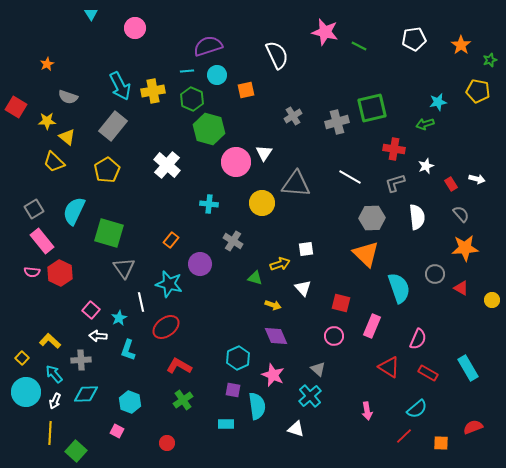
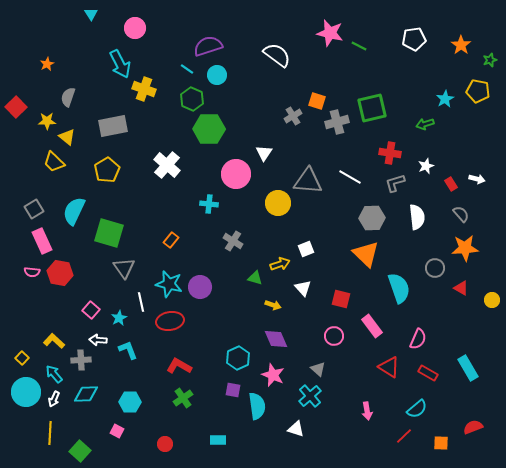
pink star at (325, 32): moved 5 px right, 1 px down
white semicircle at (277, 55): rotated 28 degrees counterclockwise
cyan line at (187, 71): moved 2 px up; rotated 40 degrees clockwise
cyan arrow at (120, 86): moved 22 px up
orange square at (246, 90): moved 71 px right, 11 px down; rotated 30 degrees clockwise
yellow cross at (153, 91): moved 9 px left, 2 px up; rotated 30 degrees clockwise
gray semicircle at (68, 97): rotated 90 degrees clockwise
cyan star at (438, 102): moved 7 px right, 3 px up; rotated 18 degrees counterclockwise
red square at (16, 107): rotated 15 degrees clockwise
gray rectangle at (113, 126): rotated 40 degrees clockwise
green hexagon at (209, 129): rotated 16 degrees counterclockwise
red cross at (394, 149): moved 4 px left, 4 px down
pink circle at (236, 162): moved 12 px down
gray triangle at (296, 184): moved 12 px right, 3 px up
yellow circle at (262, 203): moved 16 px right
pink rectangle at (42, 241): rotated 15 degrees clockwise
white square at (306, 249): rotated 14 degrees counterclockwise
purple circle at (200, 264): moved 23 px down
red hexagon at (60, 273): rotated 15 degrees counterclockwise
gray circle at (435, 274): moved 6 px up
red square at (341, 303): moved 4 px up
pink rectangle at (372, 326): rotated 60 degrees counterclockwise
red ellipse at (166, 327): moved 4 px right, 6 px up; rotated 28 degrees clockwise
white arrow at (98, 336): moved 4 px down
purple diamond at (276, 336): moved 3 px down
yellow L-shape at (50, 341): moved 4 px right
cyan L-shape at (128, 350): rotated 140 degrees clockwise
green cross at (183, 400): moved 2 px up
white arrow at (55, 401): moved 1 px left, 2 px up
cyan hexagon at (130, 402): rotated 20 degrees counterclockwise
cyan rectangle at (226, 424): moved 8 px left, 16 px down
red circle at (167, 443): moved 2 px left, 1 px down
green square at (76, 451): moved 4 px right
